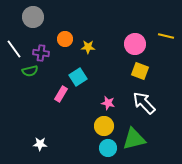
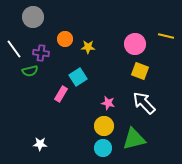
cyan circle: moved 5 px left
